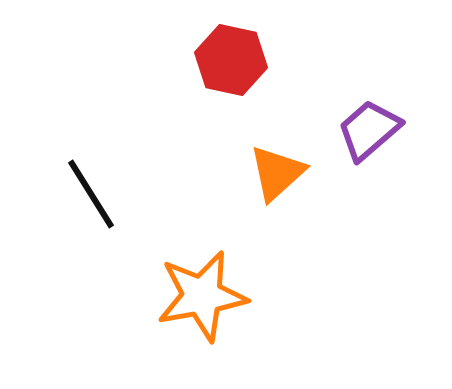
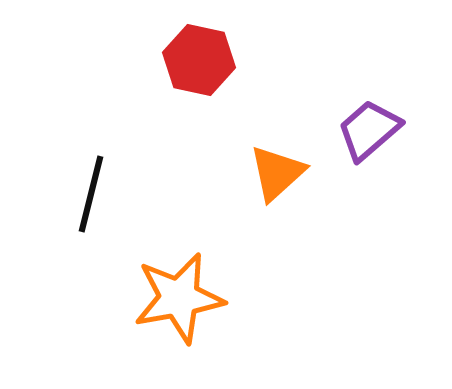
red hexagon: moved 32 px left
black line: rotated 46 degrees clockwise
orange star: moved 23 px left, 2 px down
